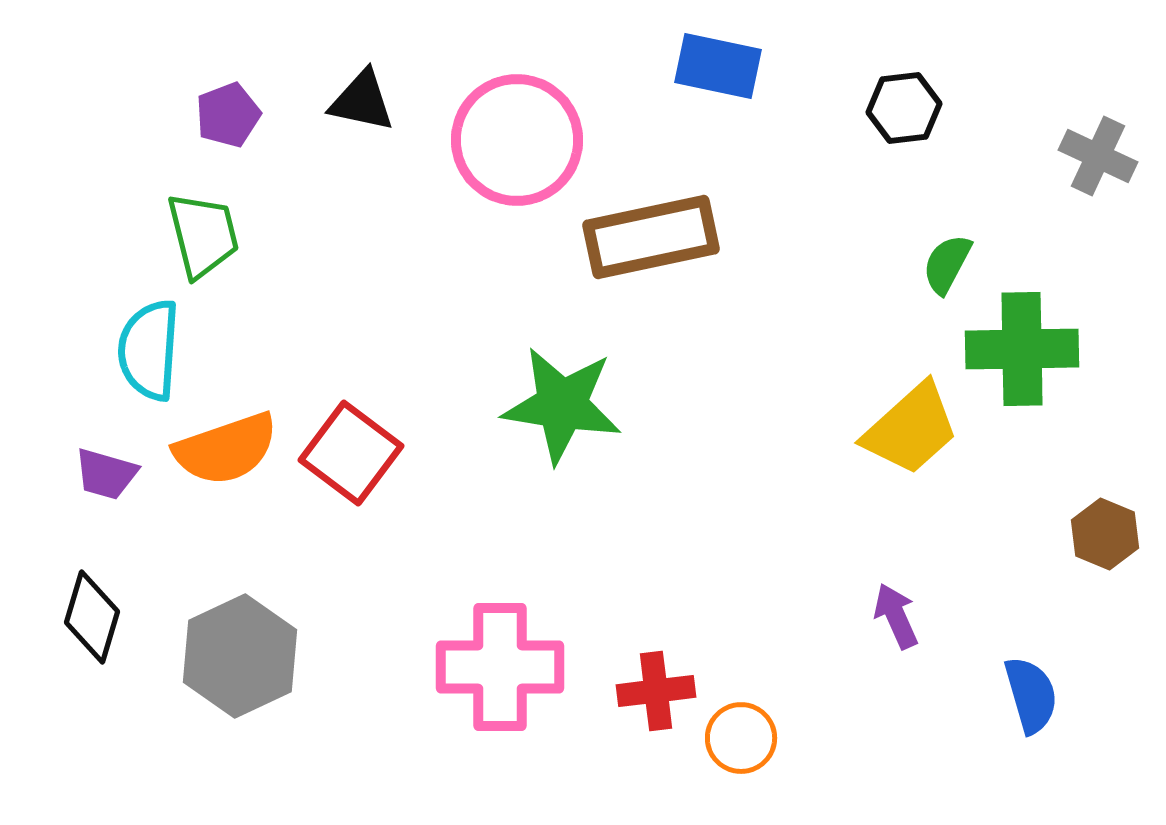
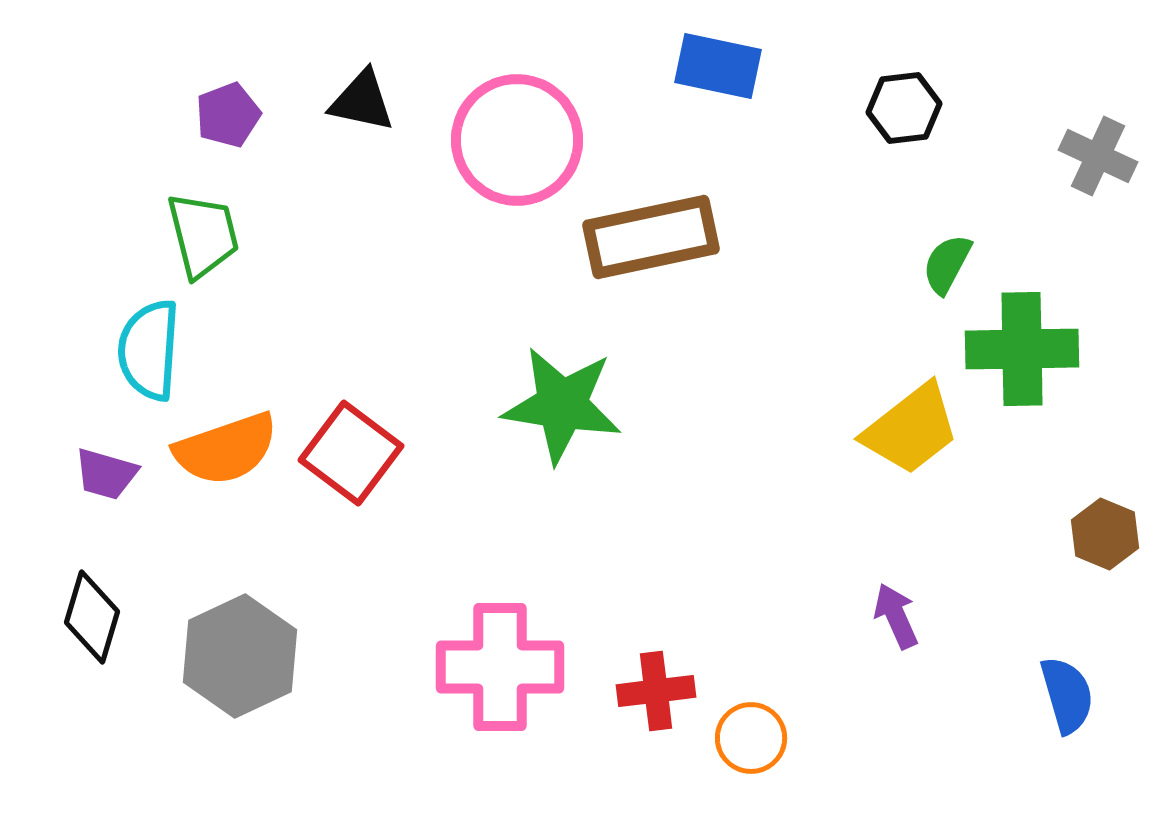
yellow trapezoid: rotated 4 degrees clockwise
blue semicircle: moved 36 px right
orange circle: moved 10 px right
